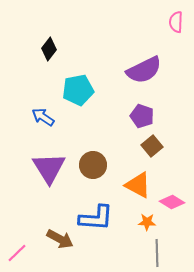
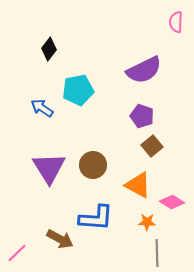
blue arrow: moved 1 px left, 9 px up
